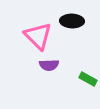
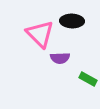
pink triangle: moved 2 px right, 2 px up
purple semicircle: moved 11 px right, 7 px up
